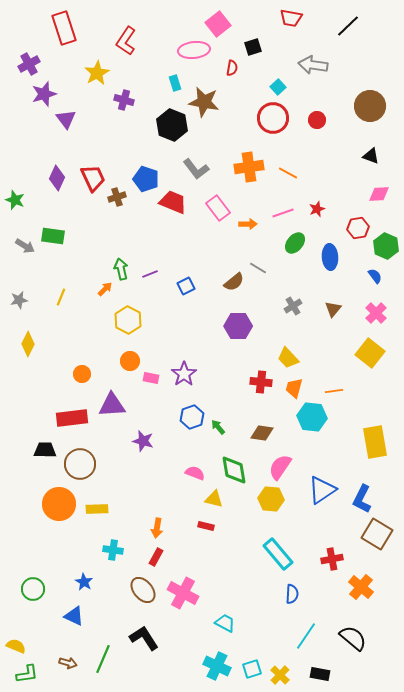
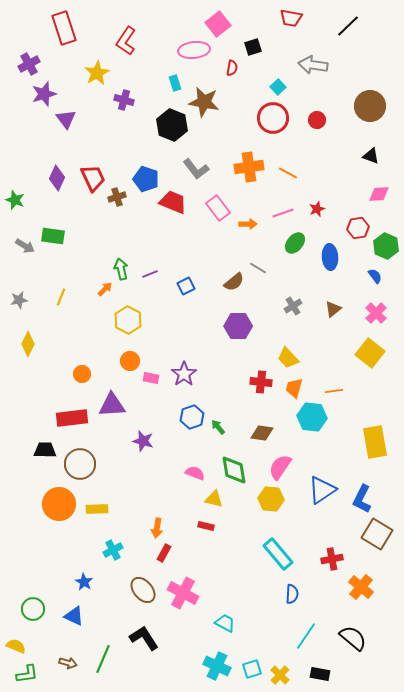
brown triangle at (333, 309): rotated 12 degrees clockwise
cyan cross at (113, 550): rotated 36 degrees counterclockwise
red rectangle at (156, 557): moved 8 px right, 4 px up
green circle at (33, 589): moved 20 px down
